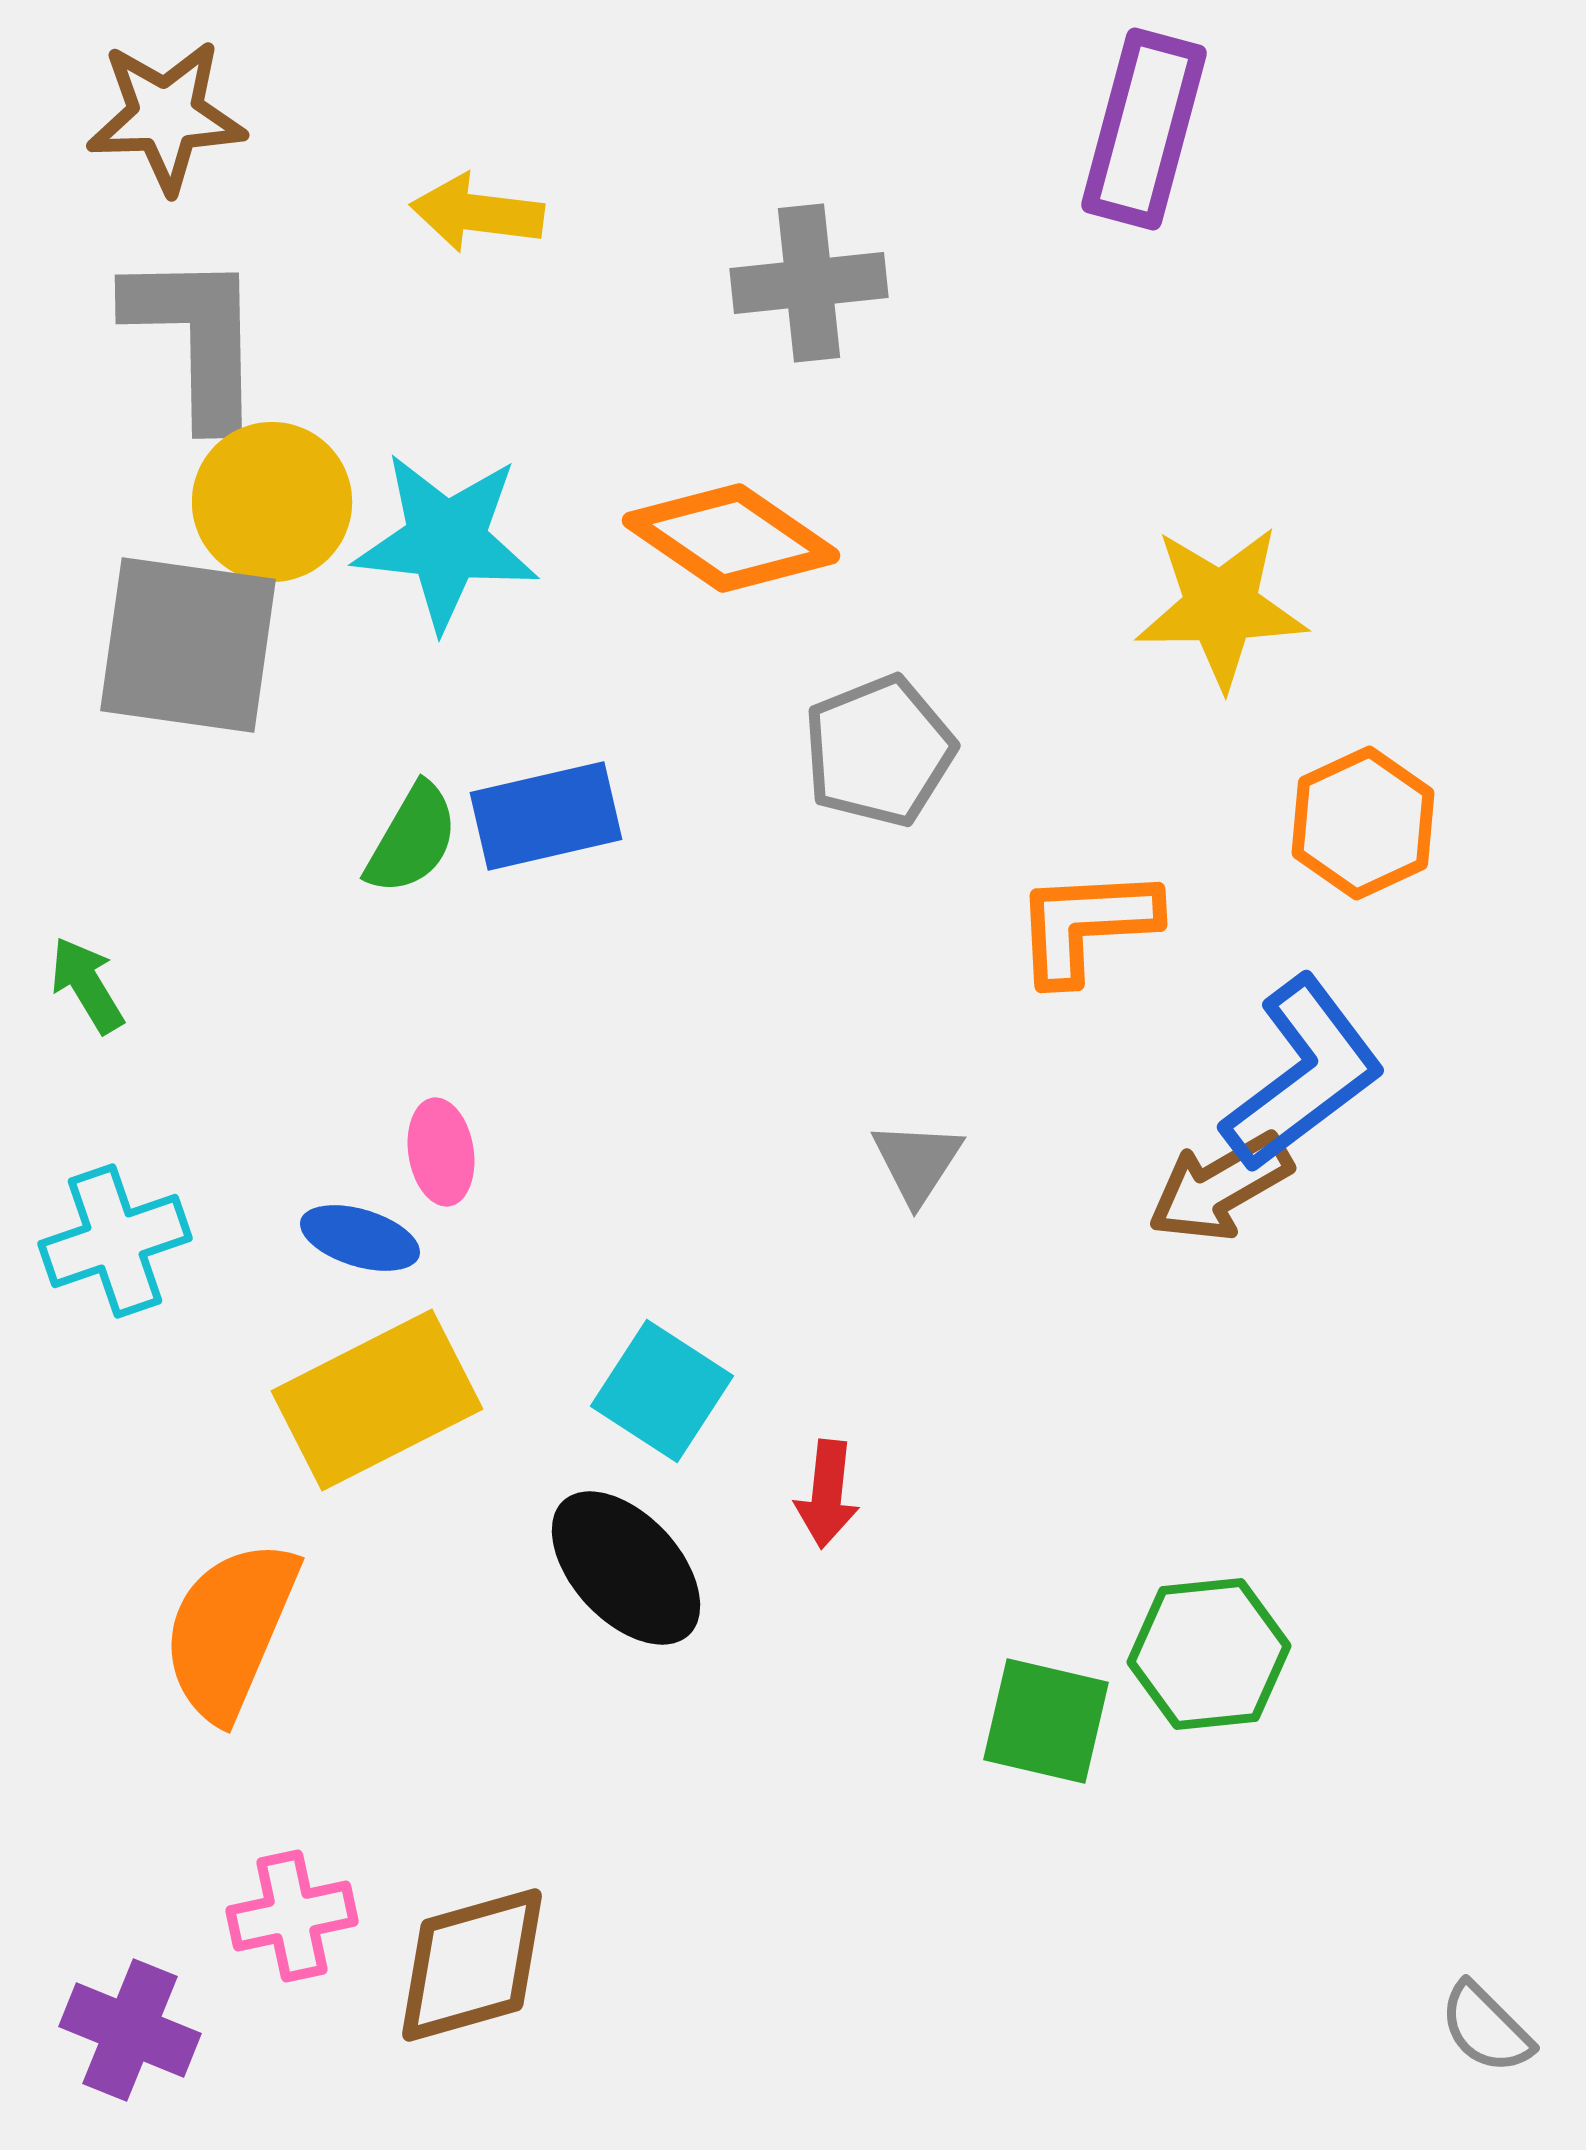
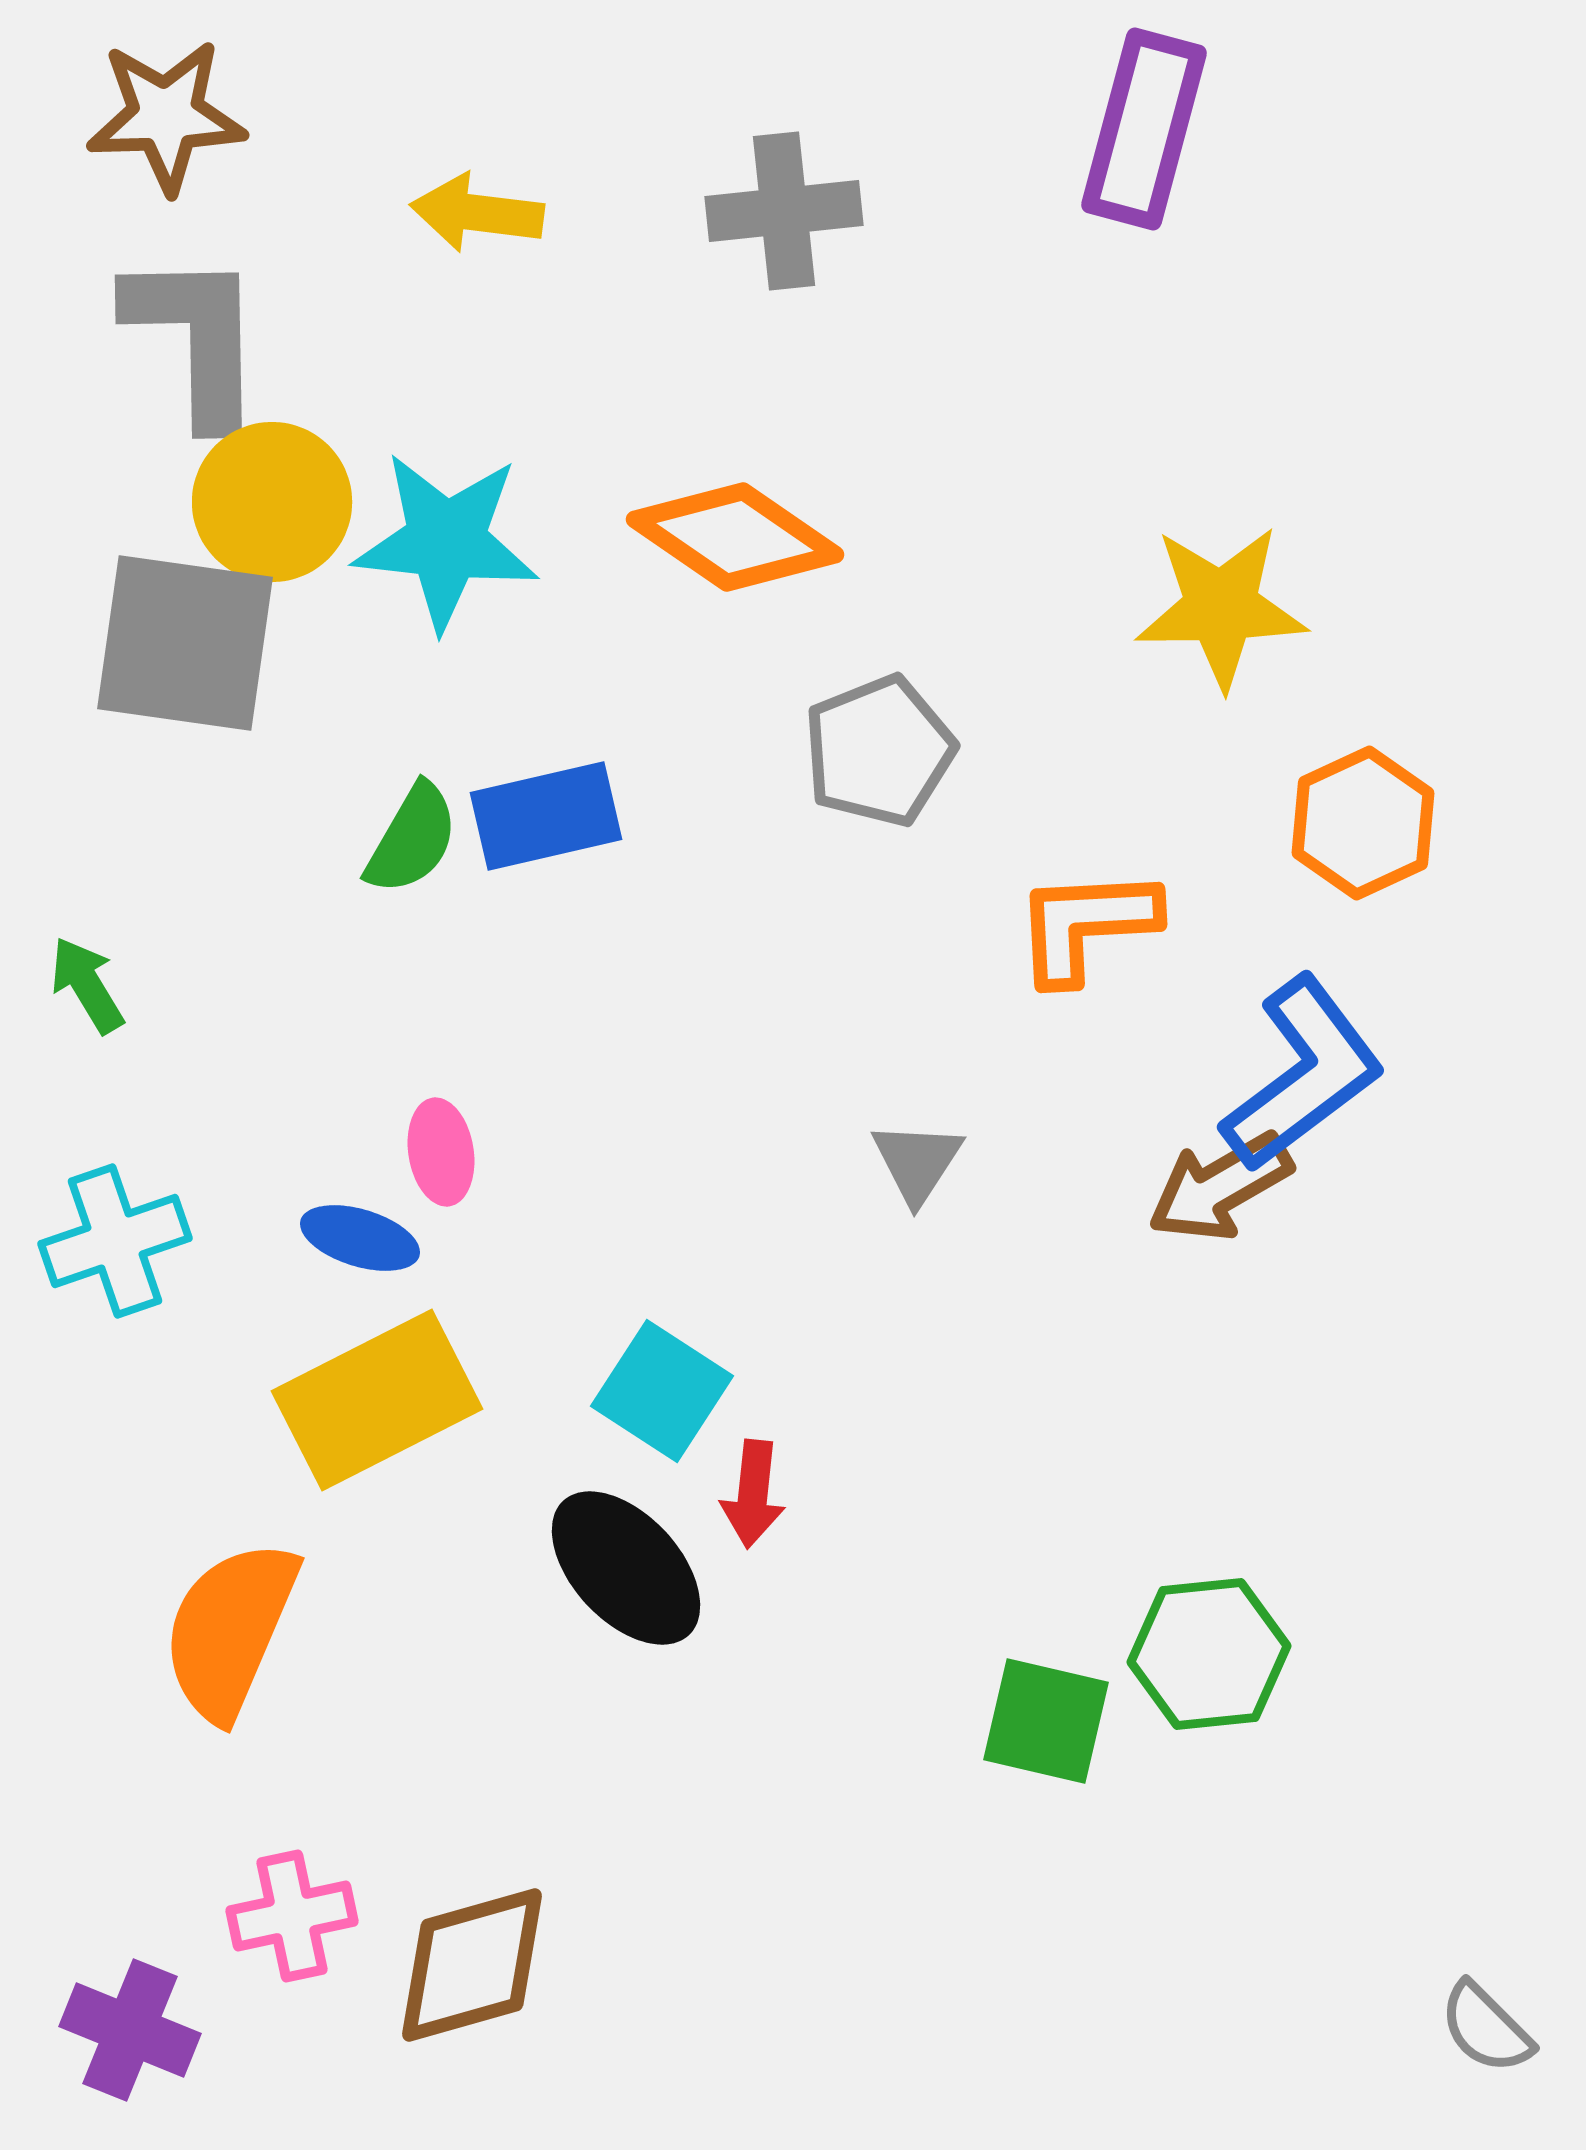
gray cross: moved 25 px left, 72 px up
orange diamond: moved 4 px right, 1 px up
gray square: moved 3 px left, 2 px up
red arrow: moved 74 px left
